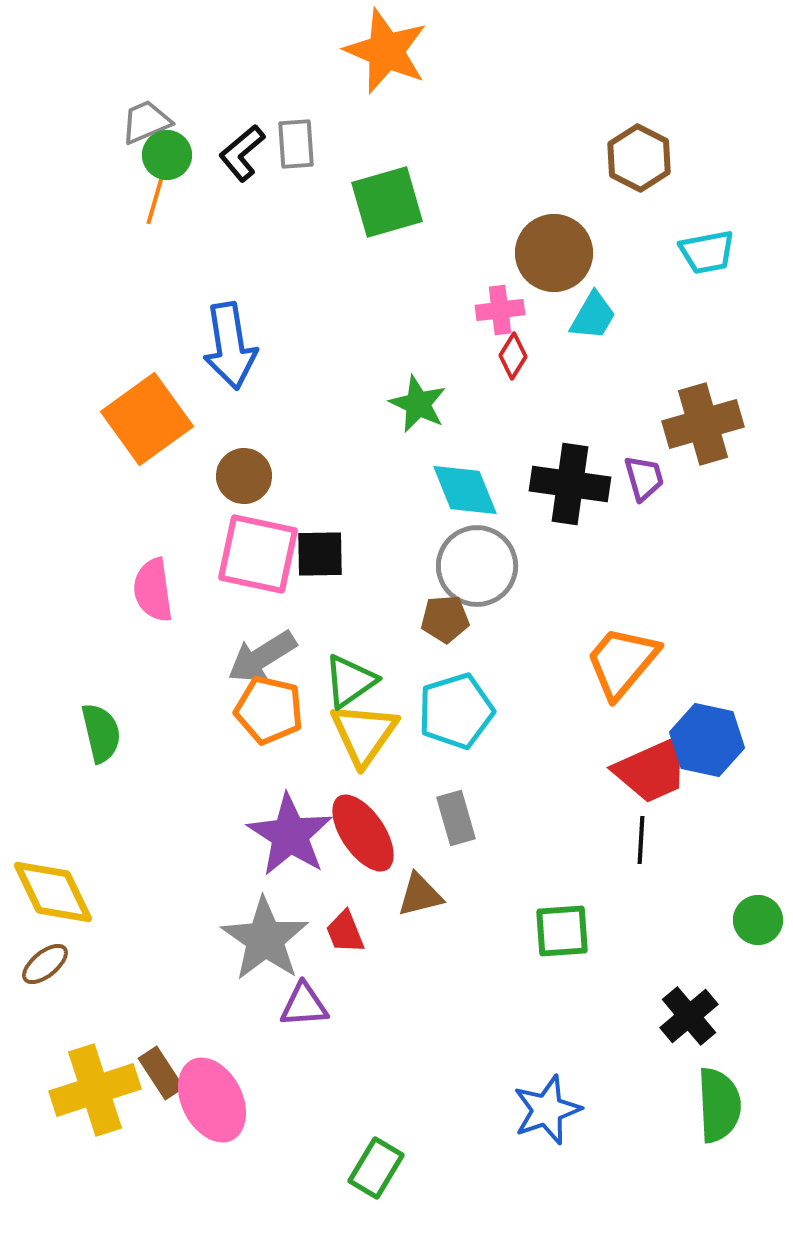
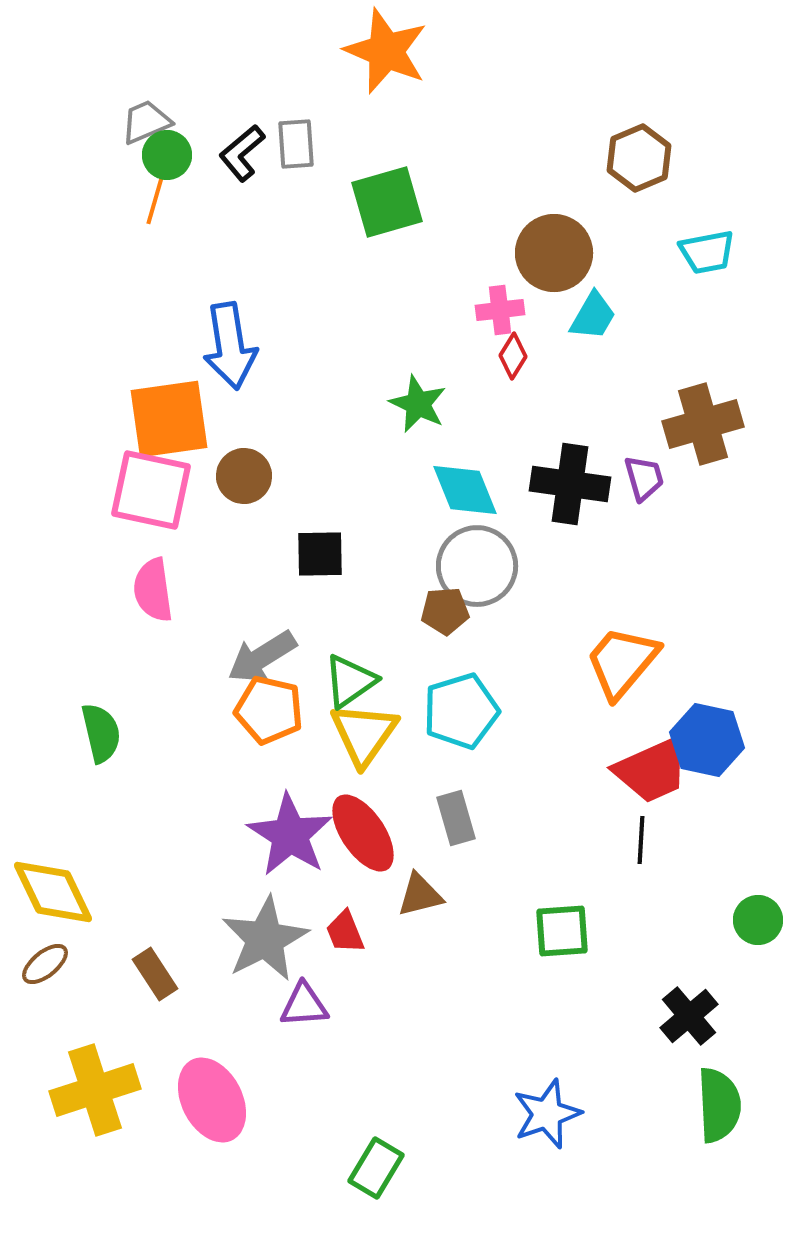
brown hexagon at (639, 158): rotated 10 degrees clockwise
orange square at (147, 419): moved 22 px right; rotated 28 degrees clockwise
pink square at (258, 554): moved 107 px left, 64 px up
brown pentagon at (445, 619): moved 8 px up
cyan pentagon at (456, 711): moved 5 px right
gray star at (265, 939): rotated 10 degrees clockwise
brown rectangle at (161, 1073): moved 6 px left, 99 px up
blue star at (547, 1110): moved 4 px down
